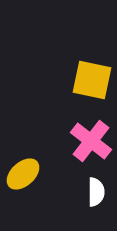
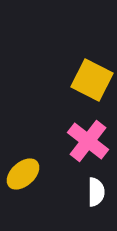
yellow square: rotated 15 degrees clockwise
pink cross: moved 3 px left
